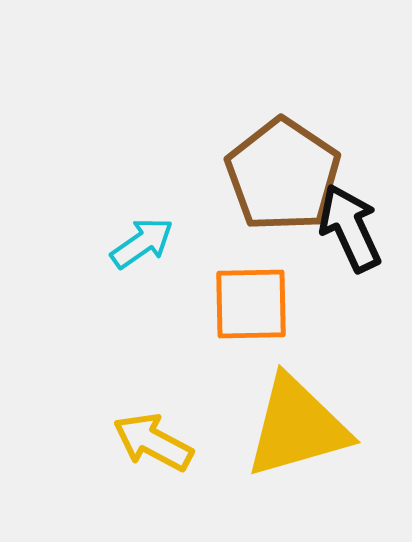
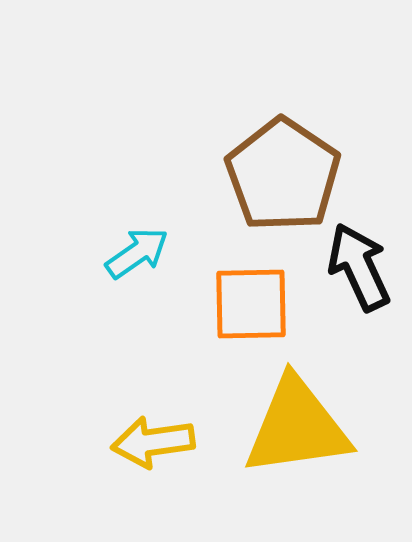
black arrow: moved 9 px right, 39 px down
cyan arrow: moved 5 px left, 10 px down
yellow triangle: rotated 8 degrees clockwise
yellow arrow: rotated 36 degrees counterclockwise
